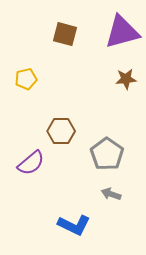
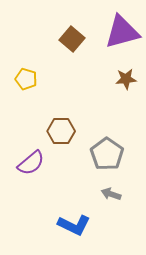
brown square: moved 7 px right, 5 px down; rotated 25 degrees clockwise
yellow pentagon: rotated 30 degrees clockwise
